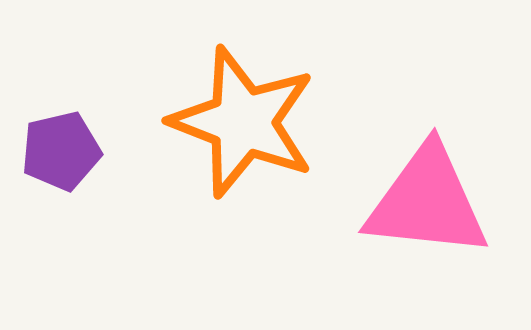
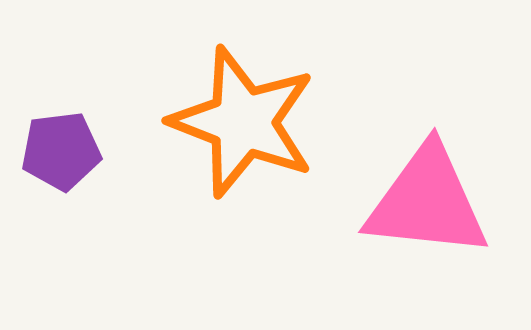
purple pentagon: rotated 6 degrees clockwise
